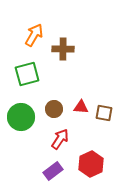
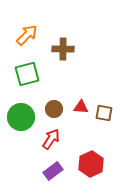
orange arrow: moved 7 px left; rotated 15 degrees clockwise
red arrow: moved 9 px left
